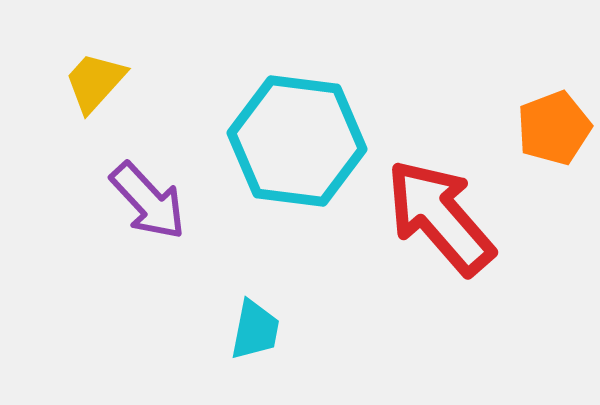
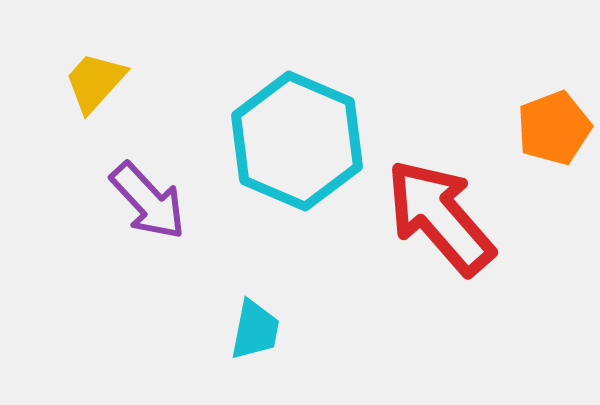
cyan hexagon: rotated 16 degrees clockwise
